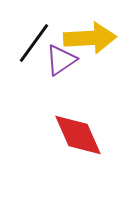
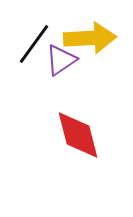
black line: moved 1 px down
red diamond: rotated 10 degrees clockwise
